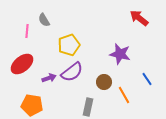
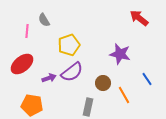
brown circle: moved 1 px left, 1 px down
